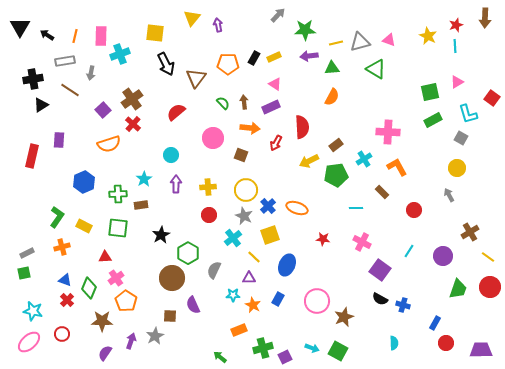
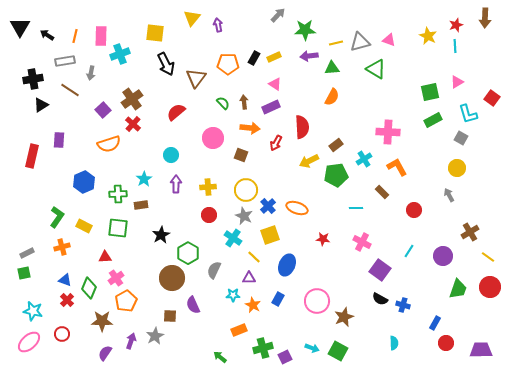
cyan cross at (233, 238): rotated 18 degrees counterclockwise
orange pentagon at (126, 301): rotated 10 degrees clockwise
